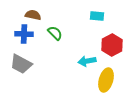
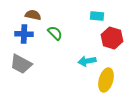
red hexagon: moved 7 px up; rotated 15 degrees counterclockwise
